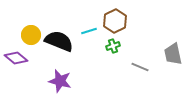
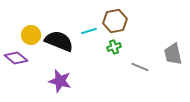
brown hexagon: rotated 15 degrees clockwise
green cross: moved 1 px right, 1 px down
